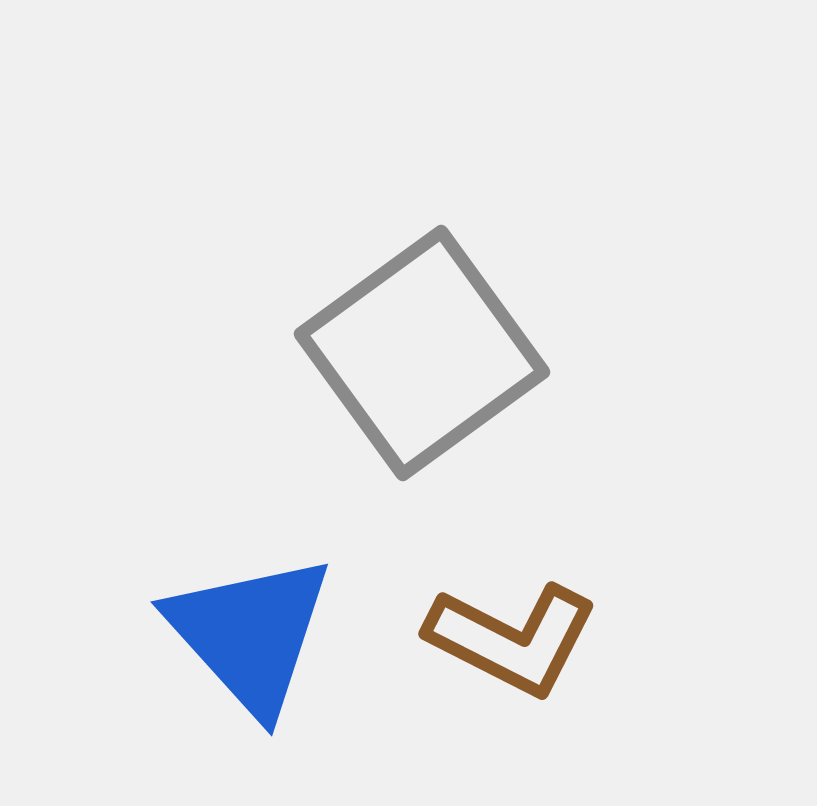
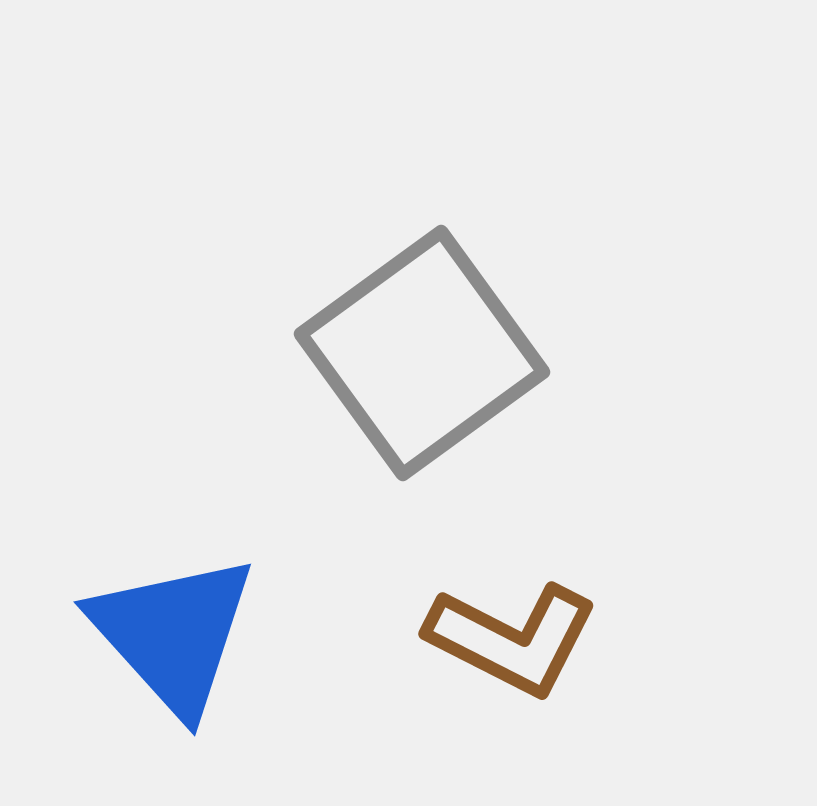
blue triangle: moved 77 px left
